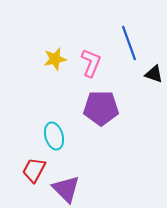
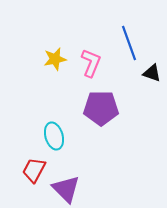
black triangle: moved 2 px left, 1 px up
